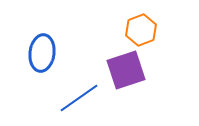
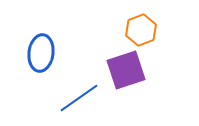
blue ellipse: moved 1 px left
